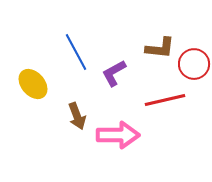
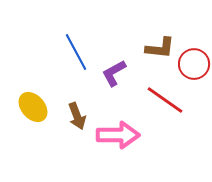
yellow ellipse: moved 23 px down
red line: rotated 48 degrees clockwise
